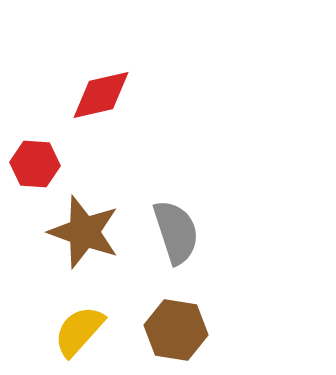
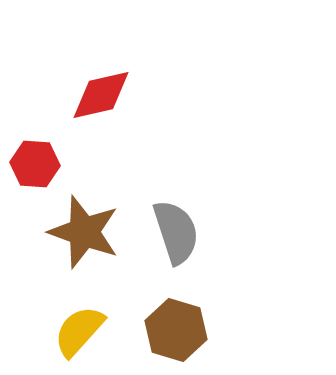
brown hexagon: rotated 8 degrees clockwise
